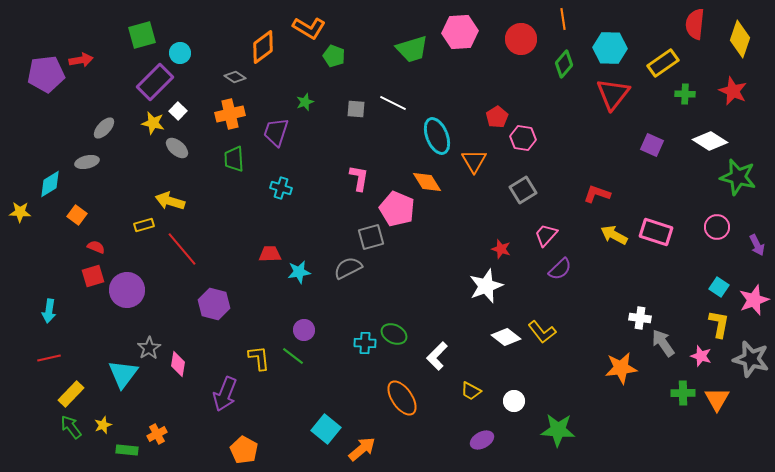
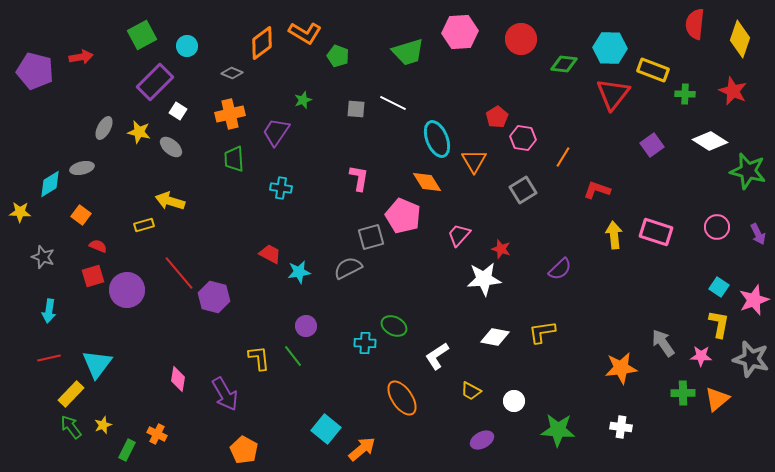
orange line at (563, 19): moved 138 px down; rotated 40 degrees clockwise
orange L-shape at (309, 28): moved 4 px left, 5 px down
green square at (142, 35): rotated 12 degrees counterclockwise
orange diamond at (263, 47): moved 1 px left, 4 px up
green trapezoid at (412, 49): moved 4 px left, 3 px down
cyan circle at (180, 53): moved 7 px right, 7 px up
green pentagon at (334, 56): moved 4 px right
red arrow at (81, 60): moved 3 px up
yellow rectangle at (663, 63): moved 10 px left, 7 px down; rotated 56 degrees clockwise
green diamond at (564, 64): rotated 56 degrees clockwise
purple pentagon at (46, 74): moved 11 px left, 3 px up; rotated 21 degrees clockwise
gray diamond at (235, 77): moved 3 px left, 4 px up; rotated 10 degrees counterclockwise
green star at (305, 102): moved 2 px left, 2 px up
white square at (178, 111): rotated 12 degrees counterclockwise
yellow star at (153, 123): moved 14 px left, 9 px down
gray ellipse at (104, 128): rotated 15 degrees counterclockwise
purple trapezoid at (276, 132): rotated 16 degrees clockwise
cyan ellipse at (437, 136): moved 3 px down
purple square at (652, 145): rotated 30 degrees clockwise
gray ellipse at (177, 148): moved 6 px left, 1 px up
gray ellipse at (87, 162): moved 5 px left, 6 px down
green star at (738, 177): moved 10 px right, 6 px up
cyan cross at (281, 188): rotated 10 degrees counterclockwise
red L-shape at (597, 194): moved 4 px up
pink pentagon at (397, 209): moved 6 px right, 7 px down
orange square at (77, 215): moved 4 px right
pink trapezoid at (546, 235): moved 87 px left
yellow arrow at (614, 235): rotated 56 degrees clockwise
purple arrow at (757, 245): moved 1 px right, 11 px up
red semicircle at (96, 247): moved 2 px right, 1 px up
red line at (182, 249): moved 3 px left, 24 px down
red trapezoid at (270, 254): rotated 30 degrees clockwise
white star at (486, 286): moved 2 px left, 7 px up; rotated 16 degrees clockwise
purple hexagon at (214, 304): moved 7 px up
white cross at (640, 318): moved 19 px left, 109 px down
purple circle at (304, 330): moved 2 px right, 4 px up
yellow L-shape at (542, 332): rotated 120 degrees clockwise
green ellipse at (394, 334): moved 8 px up
white diamond at (506, 337): moved 11 px left; rotated 28 degrees counterclockwise
gray star at (149, 348): moved 106 px left, 91 px up; rotated 20 degrees counterclockwise
green line at (293, 356): rotated 15 degrees clockwise
white L-shape at (437, 356): rotated 12 degrees clockwise
pink star at (701, 356): rotated 15 degrees counterclockwise
pink diamond at (178, 364): moved 15 px down
cyan triangle at (123, 374): moved 26 px left, 10 px up
purple arrow at (225, 394): rotated 52 degrees counterclockwise
orange triangle at (717, 399): rotated 20 degrees clockwise
orange cross at (157, 434): rotated 36 degrees counterclockwise
green rectangle at (127, 450): rotated 70 degrees counterclockwise
